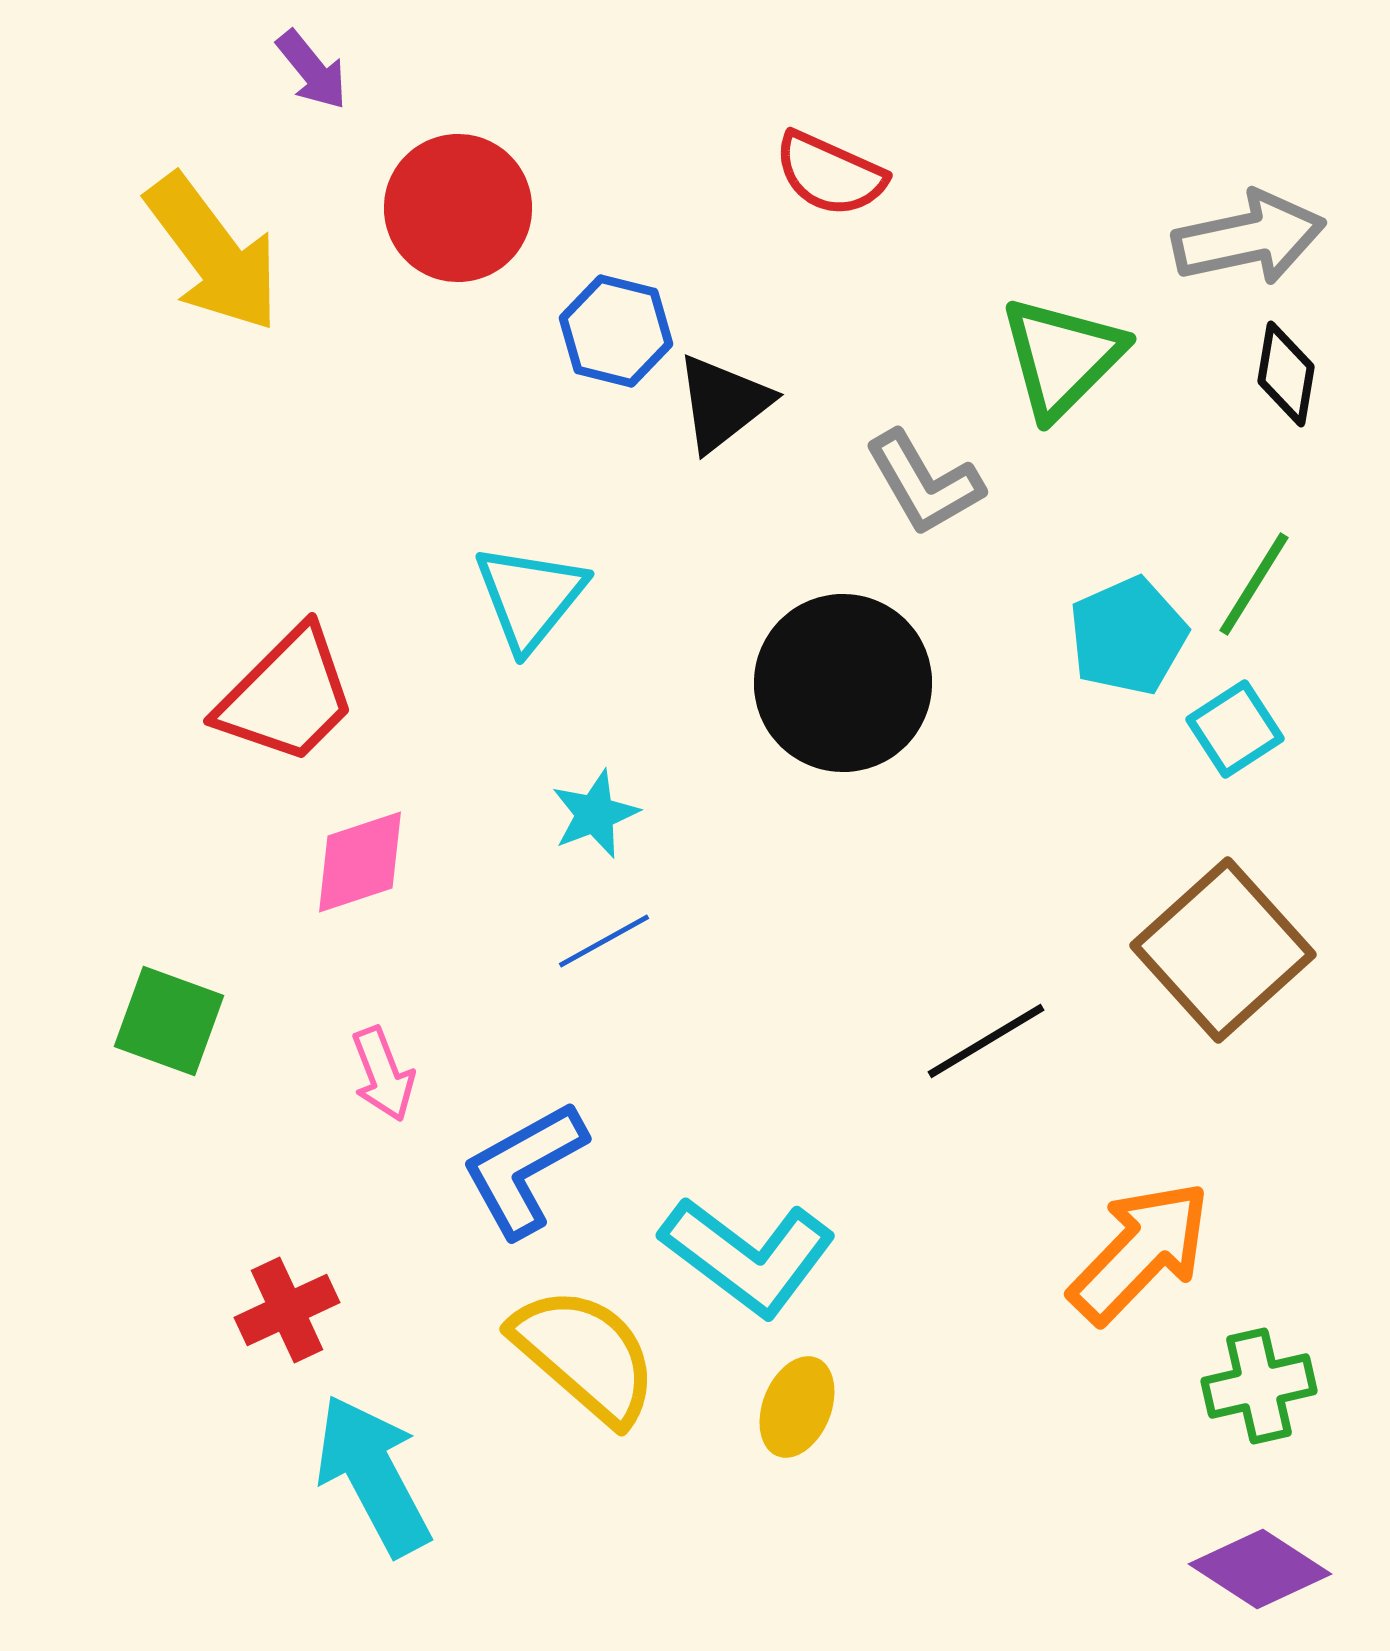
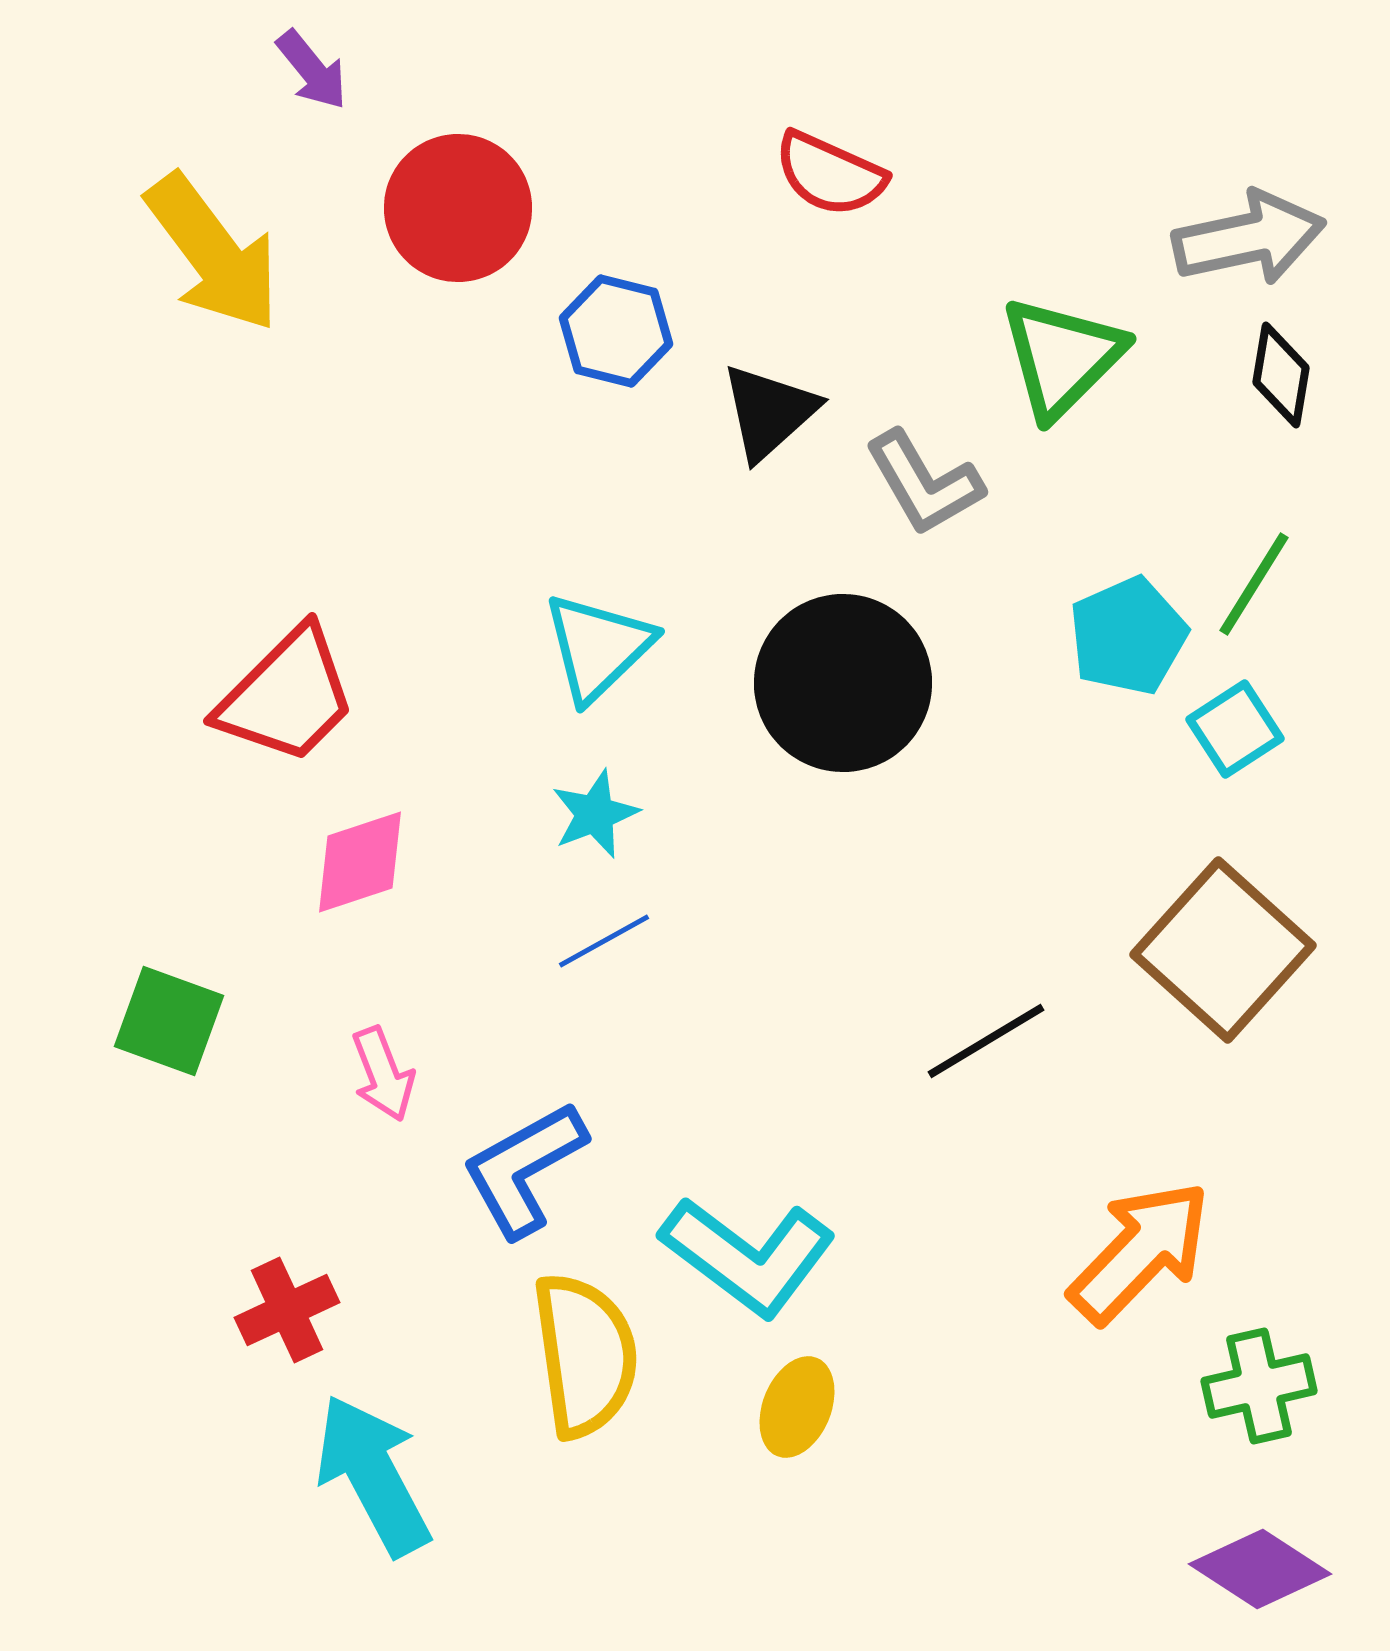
black diamond: moved 5 px left, 1 px down
black triangle: moved 46 px right, 9 px down; rotated 4 degrees counterclockwise
cyan triangle: moved 68 px right, 50 px down; rotated 7 degrees clockwise
brown square: rotated 6 degrees counterclockwise
yellow semicircle: rotated 41 degrees clockwise
